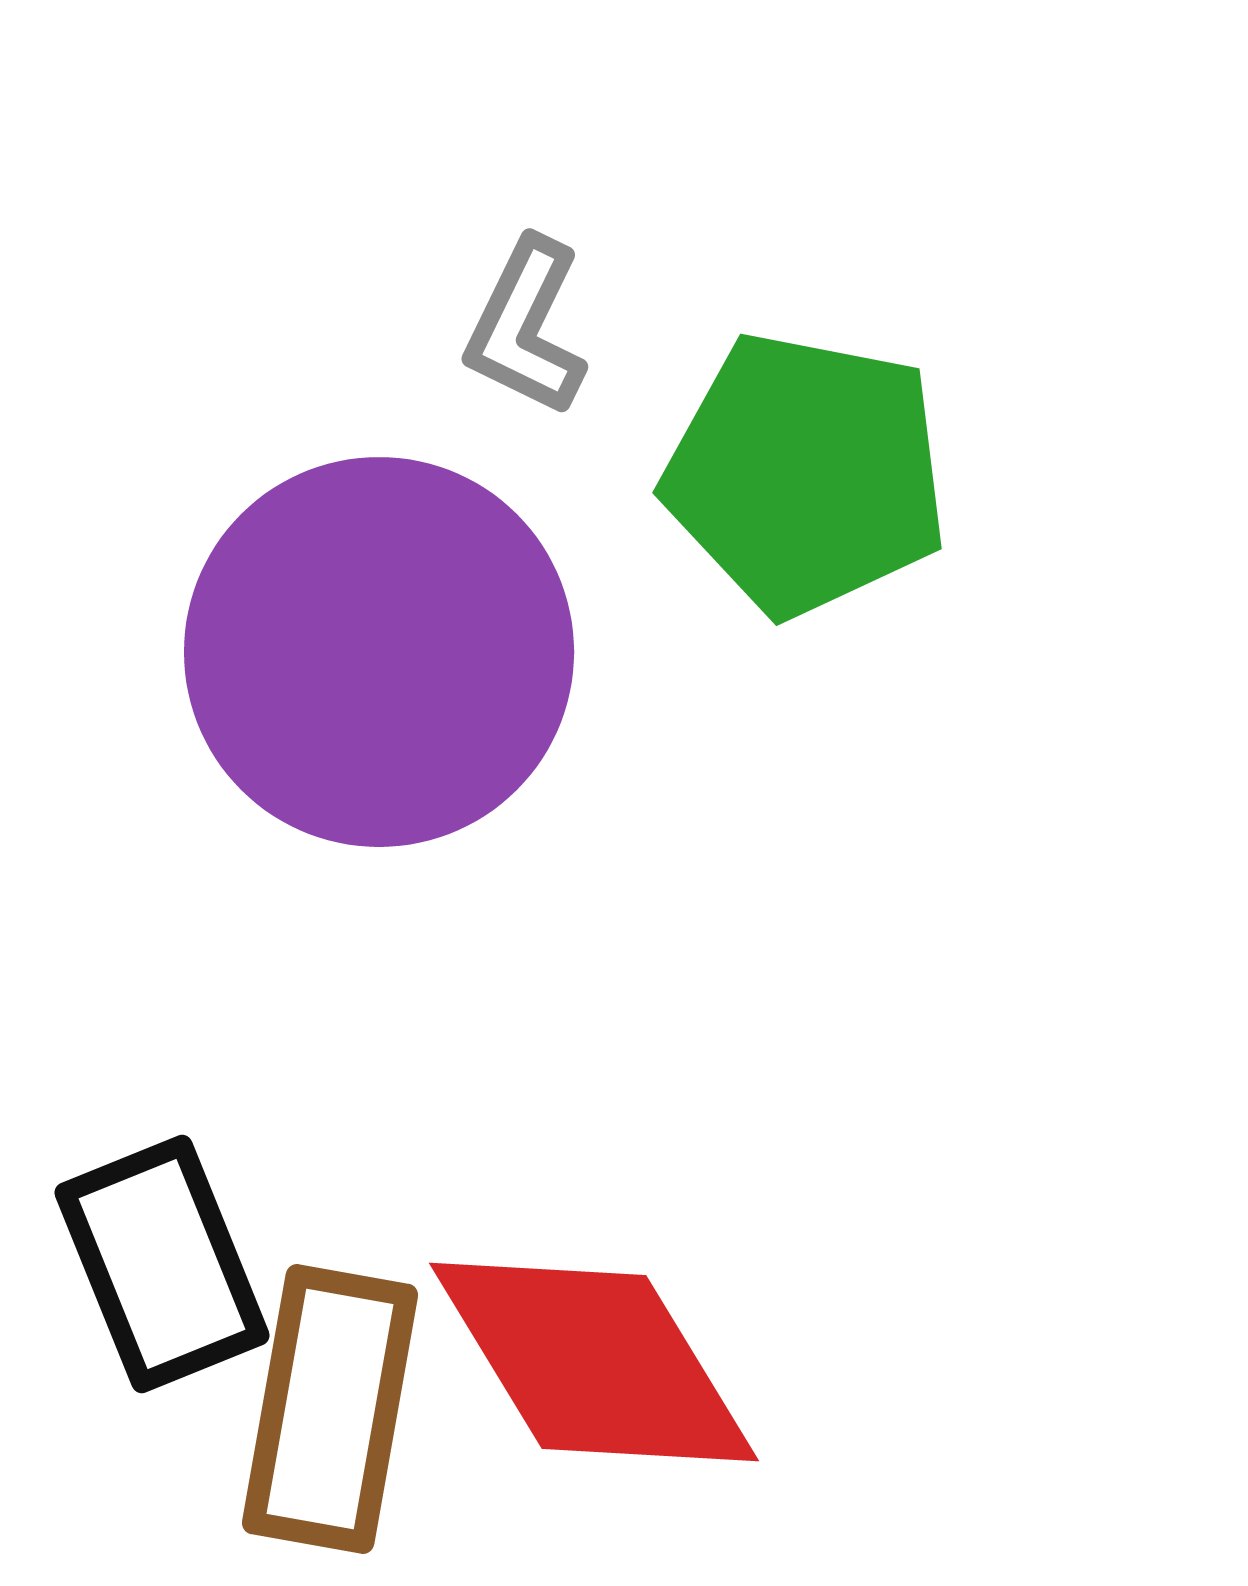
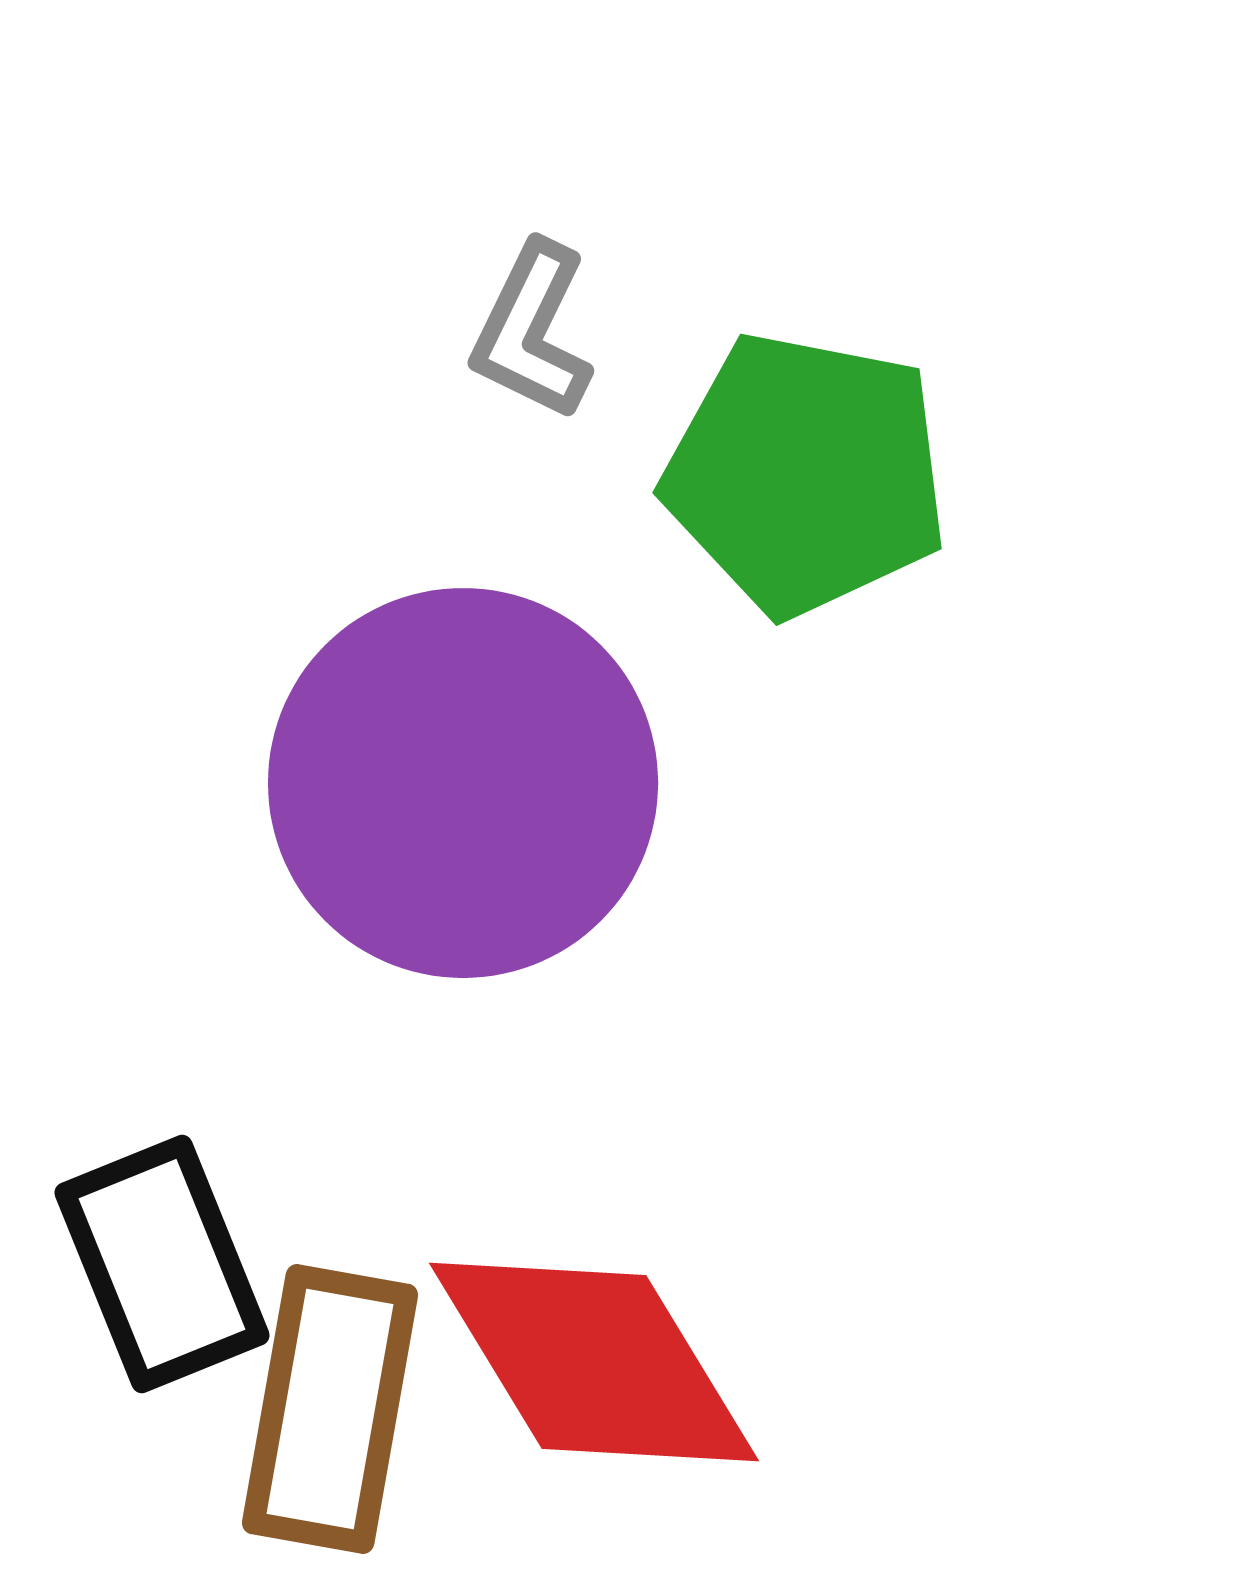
gray L-shape: moved 6 px right, 4 px down
purple circle: moved 84 px right, 131 px down
